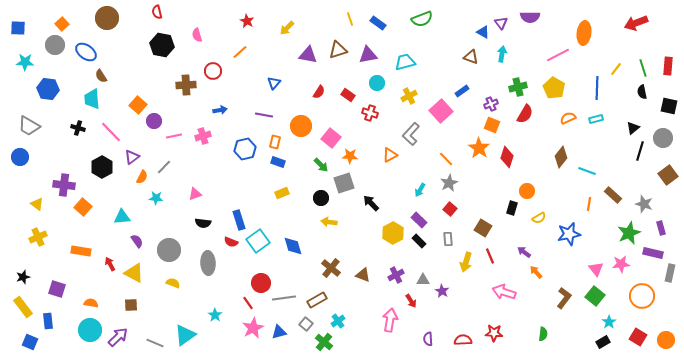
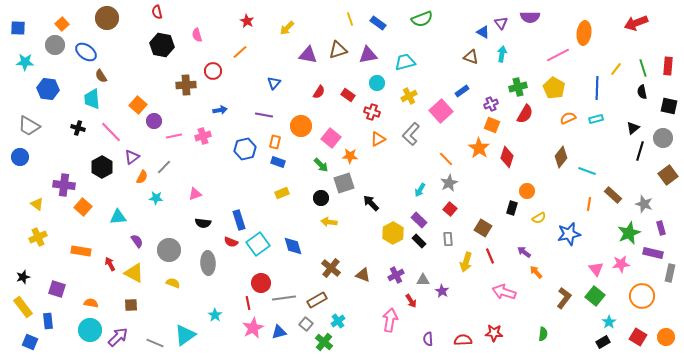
red cross at (370, 113): moved 2 px right, 1 px up
orange triangle at (390, 155): moved 12 px left, 16 px up
cyan triangle at (122, 217): moved 4 px left
cyan square at (258, 241): moved 3 px down
red line at (248, 303): rotated 24 degrees clockwise
orange circle at (666, 340): moved 3 px up
